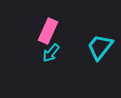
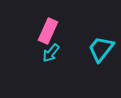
cyan trapezoid: moved 1 px right, 2 px down
